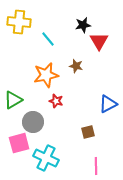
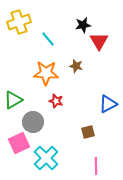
yellow cross: rotated 25 degrees counterclockwise
orange star: moved 2 px up; rotated 15 degrees clockwise
pink square: rotated 10 degrees counterclockwise
cyan cross: rotated 20 degrees clockwise
